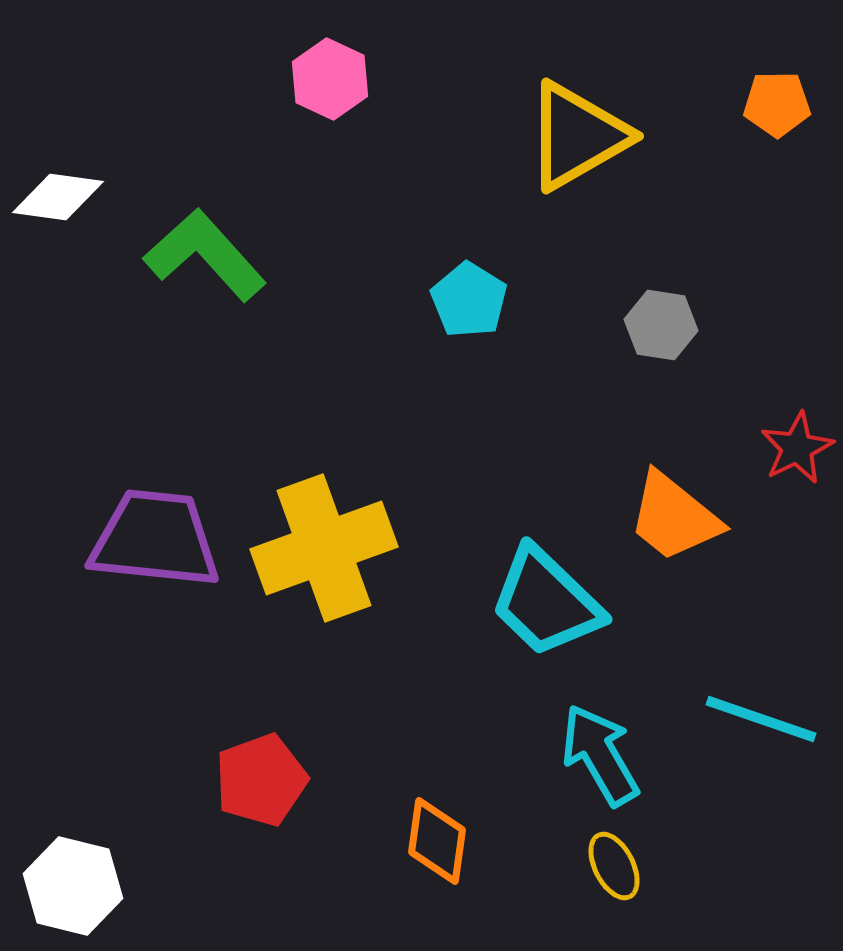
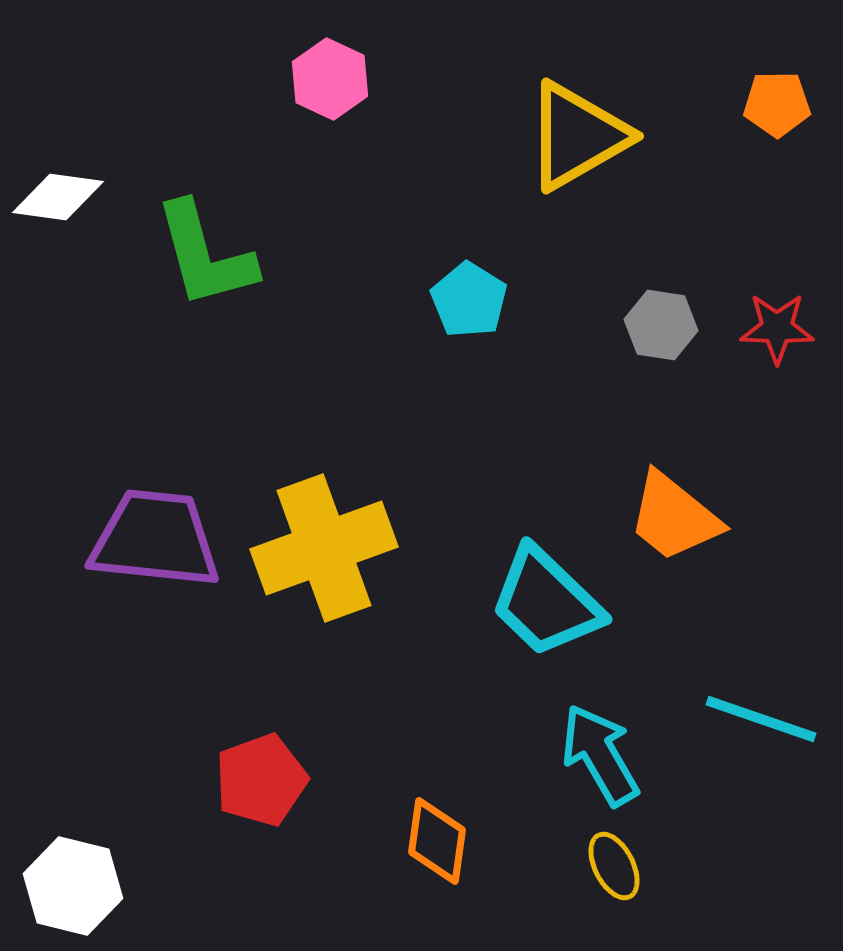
green L-shape: rotated 153 degrees counterclockwise
red star: moved 20 px left, 120 px up; rotated 28 degrees clockwise
